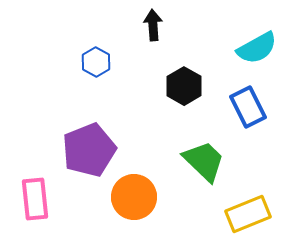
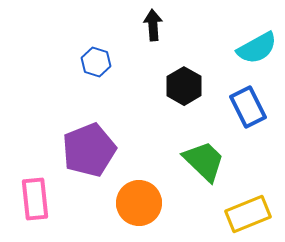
blue hexagon: rotated 12 degrees counterclockwise
orange circle: moved 5 px right, 6 px down
